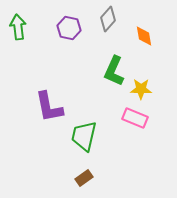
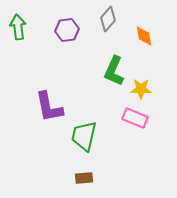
purple hexagon: moved 2 px left, 2 px down; rotated 20 degrees counterclockwise
brown rectangle: rotated 30 degrees clockwise
